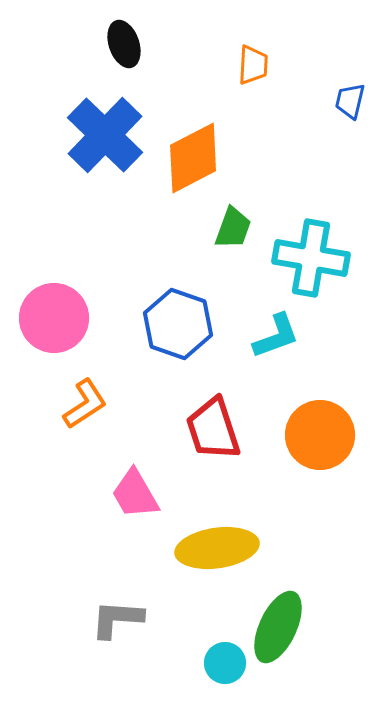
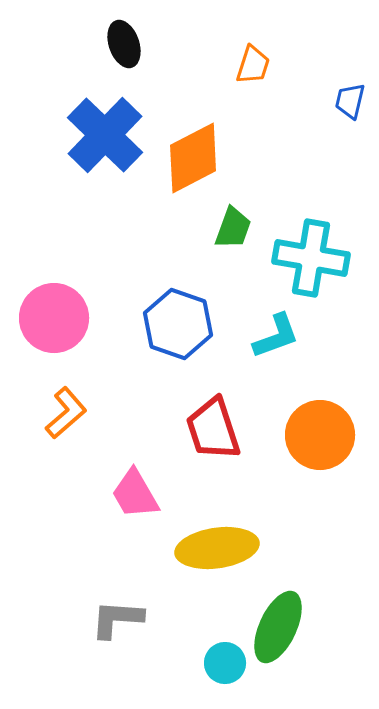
orange trapezoid: rotated 15 degrees clockwise
orange L-shape: moved 19 px left, 9 px down; rotated 8 degrees counterclockwise
